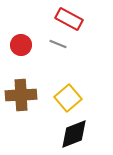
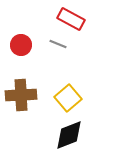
red rectangle: moved 2 px right
black diamond: moved 5 px left, 1 px down
